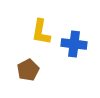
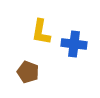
brown pentagon: moved 2 px down; rotated 25 degrees counterclockwise
